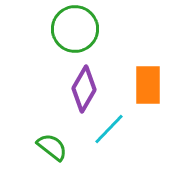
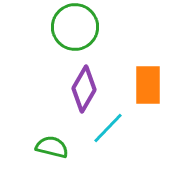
green circle: moved 2 px up
cyan line: moved 1 px left, 1 px up
green semicircle: rotated 24 degrees counterclockwise
